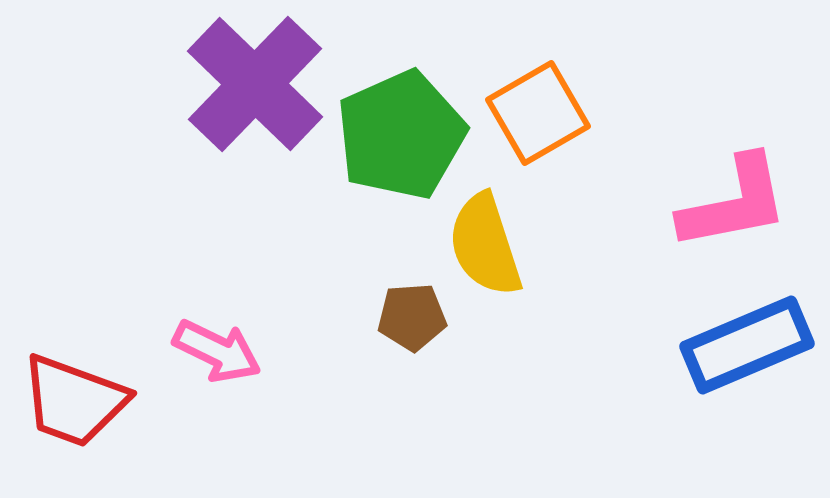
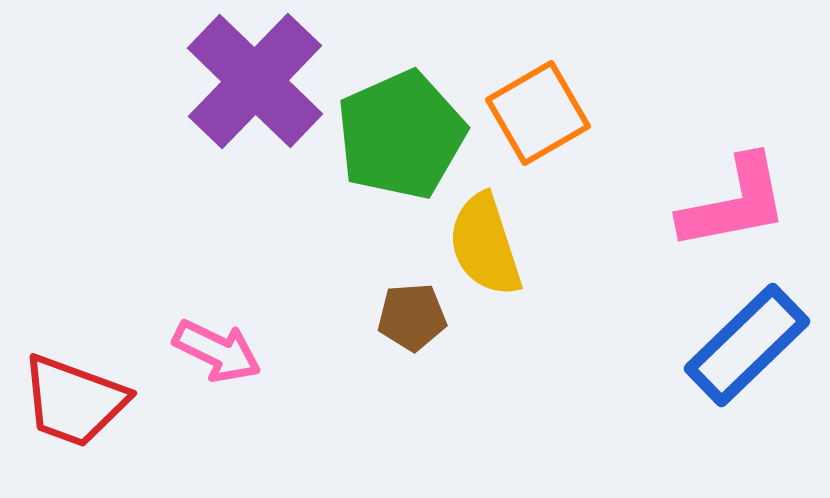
purple cross: moved 3 px up
blue rectangle: rotated 21 degrees counterclockwise
